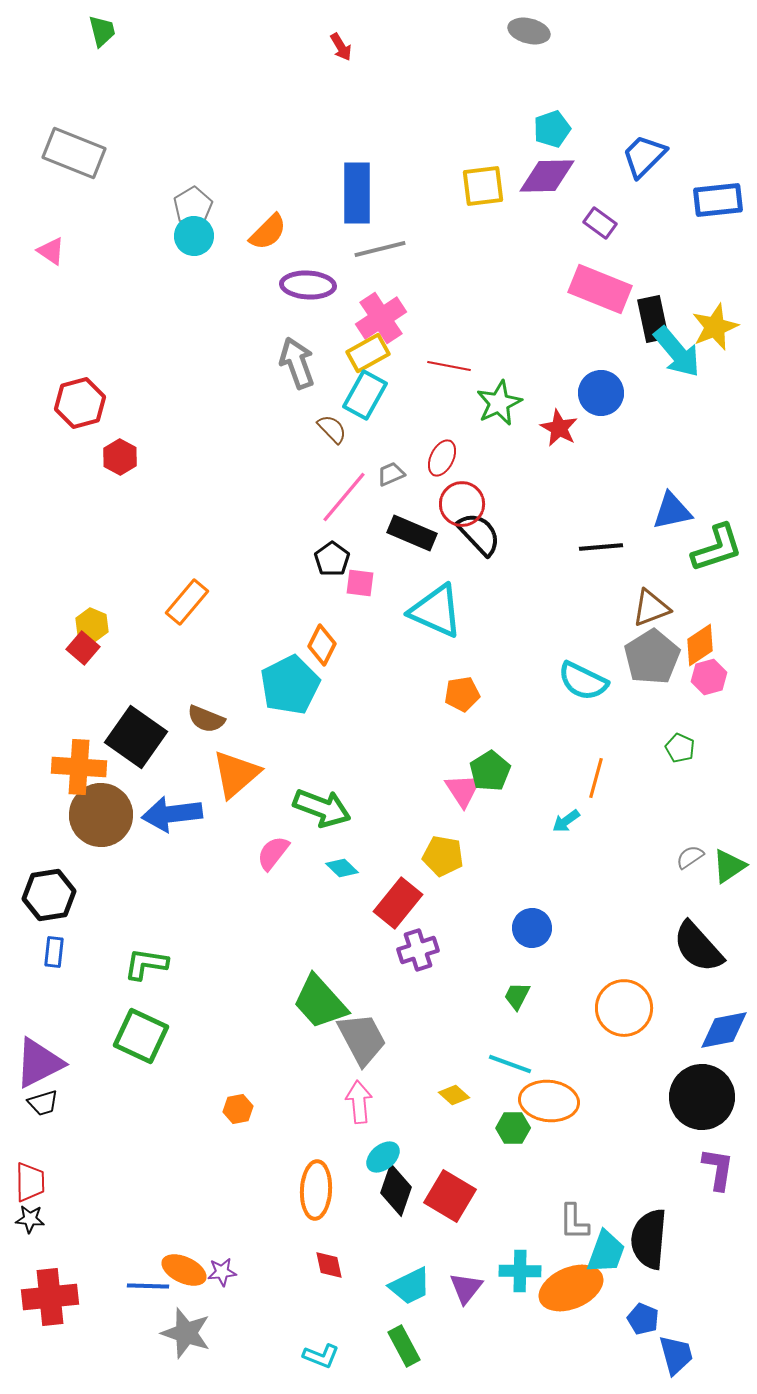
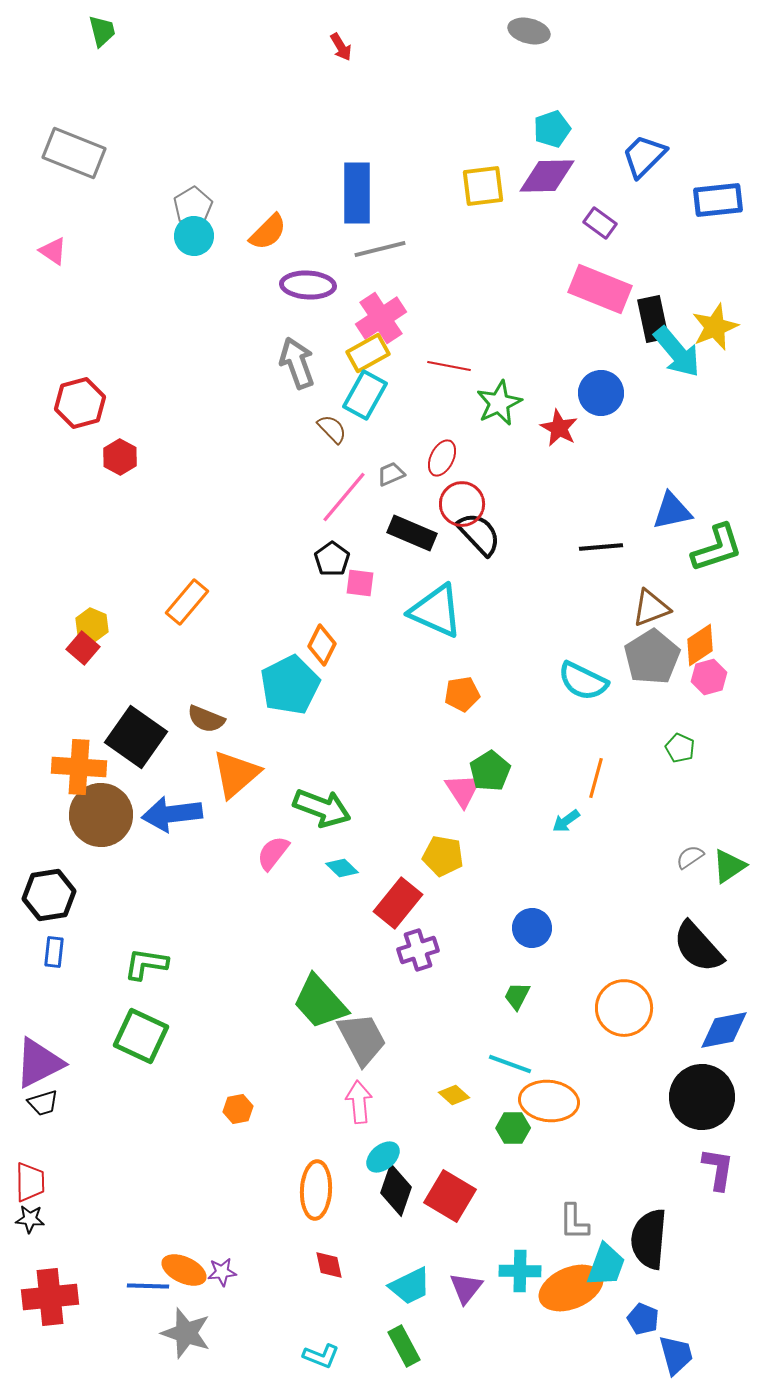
pink triangle at (51, 251): moved 2 px right
cyan trapezoid at (606, 1252): moved 13 px down
